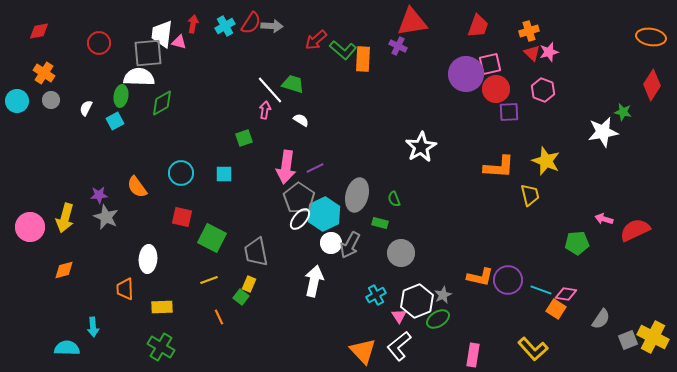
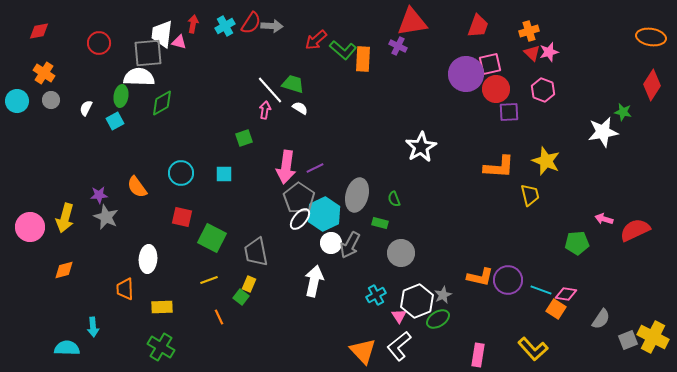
white semicircle at (301, 120): moved 1 px left, 12 px up
pink rectangle at (473, 355): moved 5 px right
